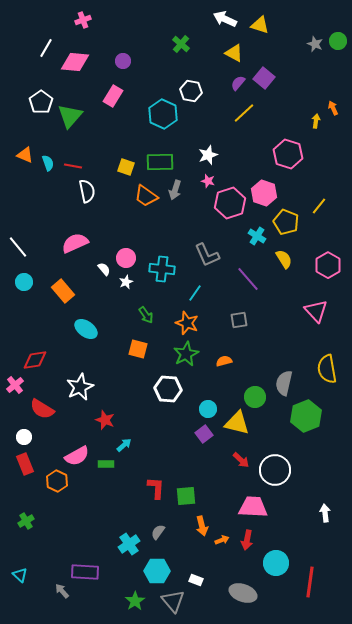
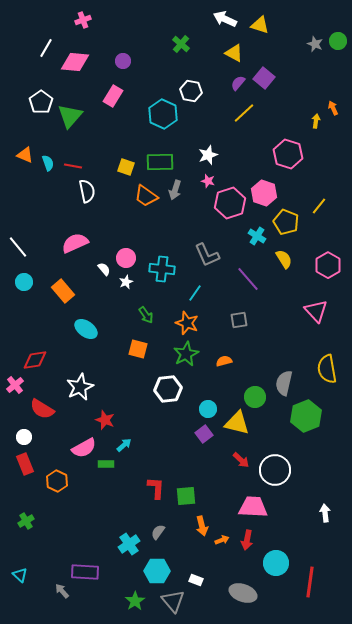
white hexagon at (168, 389): rotated 12 degrees counterclockwise
pink semicircle at (77, 456): moved 7 px right, 8 px up
